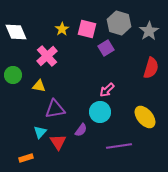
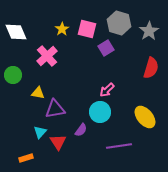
yellow triangle: moved 1 px left, 7 px down
